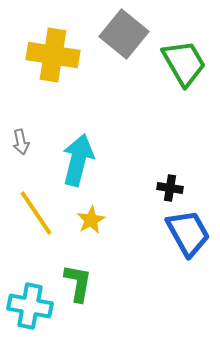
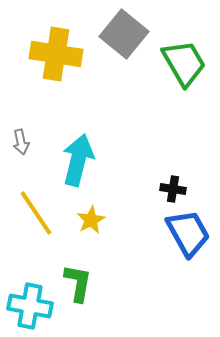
yellow cross: moved 3 px right, 1 px up
black cross: moved 3 px right, 1 px down
